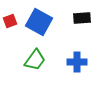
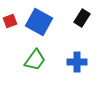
black rectangle: rotated 54 degrees counterclockwise
